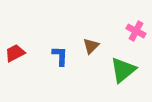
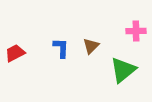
pink cross: rotated 30 degrees counterclockwise
blue L-shape: moved 1 px right, 8 px up
